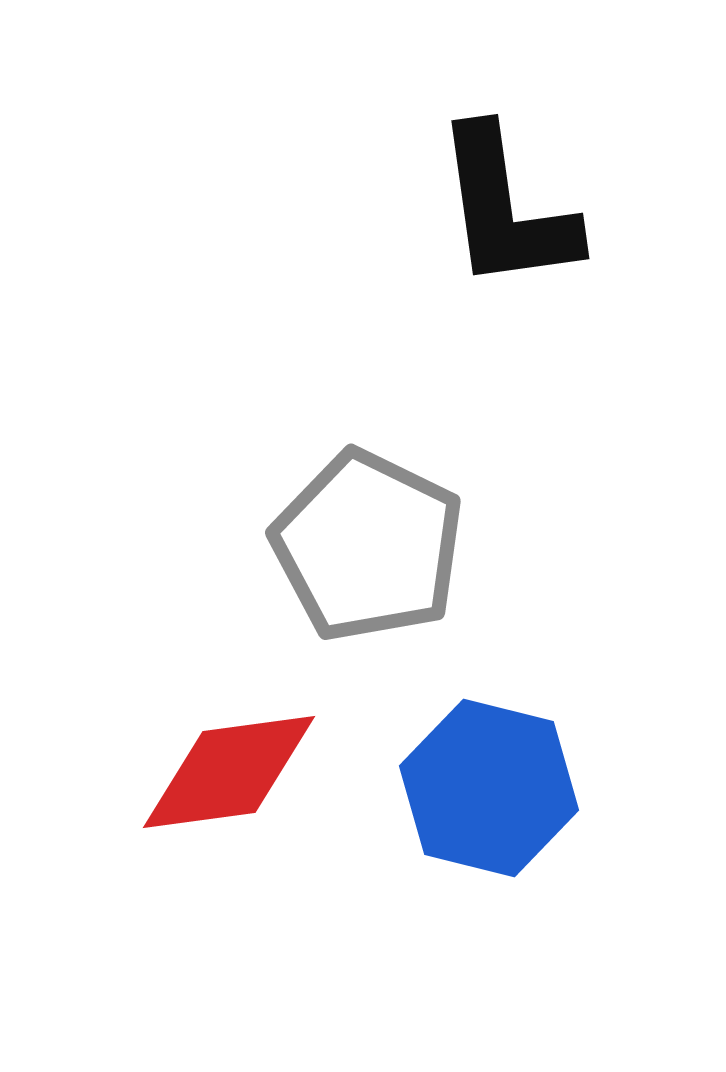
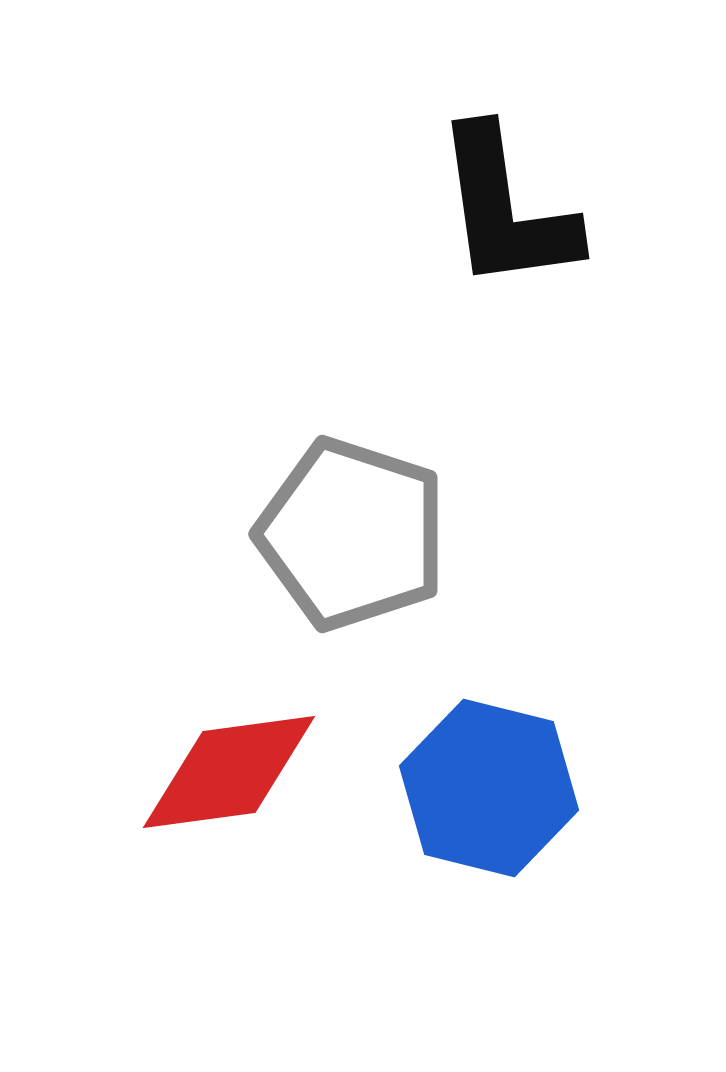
gray pentagon: moved 16 px left, 12 px up; rotated 8 degrees counterclockwise
